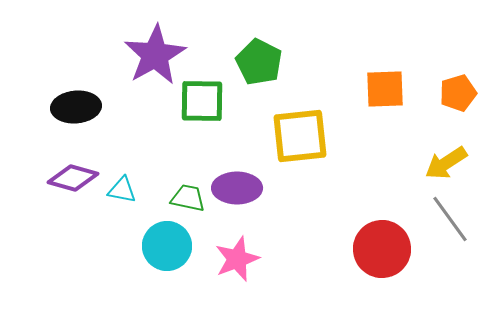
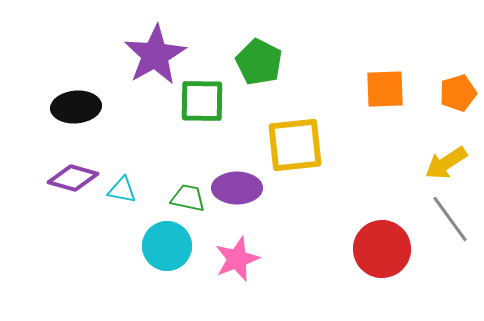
yellow square: moved 5 px left, 9 px down
